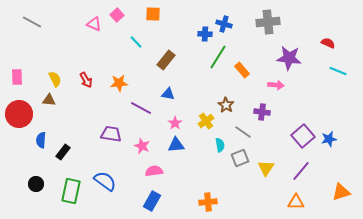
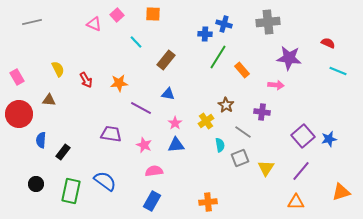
gray line at (32, 22): rotated 42 degrees counterclockwise
pink rectangle at (17, 77): rotated 28 degrees counterclockwise
yellow semicircle at (55, 79): moved 3 px right, 10 px up
pink star at (142, 146): moved 2 px right, 1 px up
